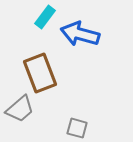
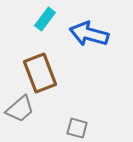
cyan rectangle: moved 2 px down
blue arrow: moved 9 px right
